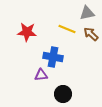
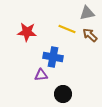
brown arrow: moved 1 px left, 1 px down
